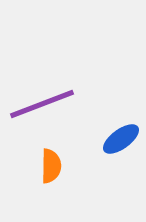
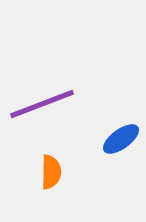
orange semicircle: moved 6 px down
